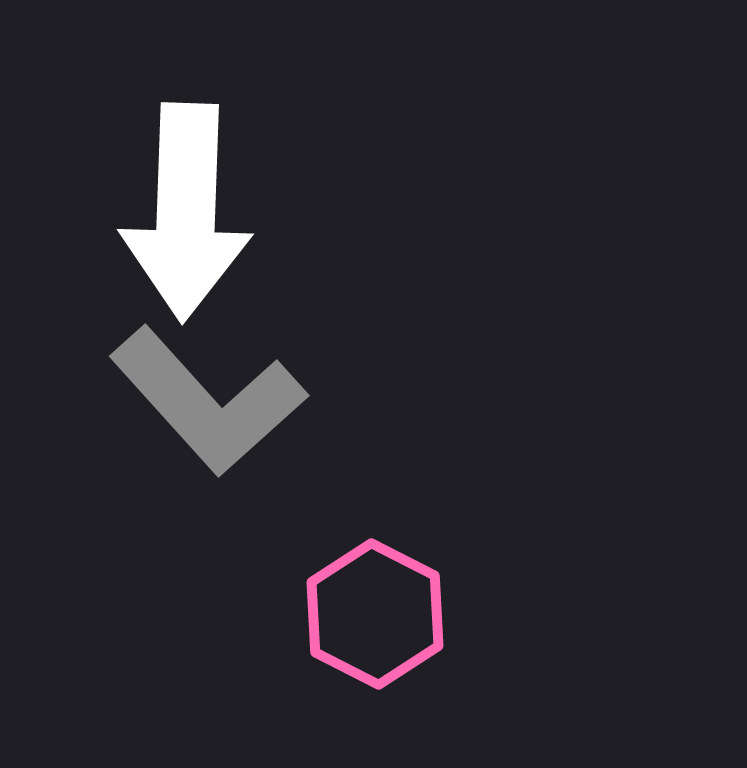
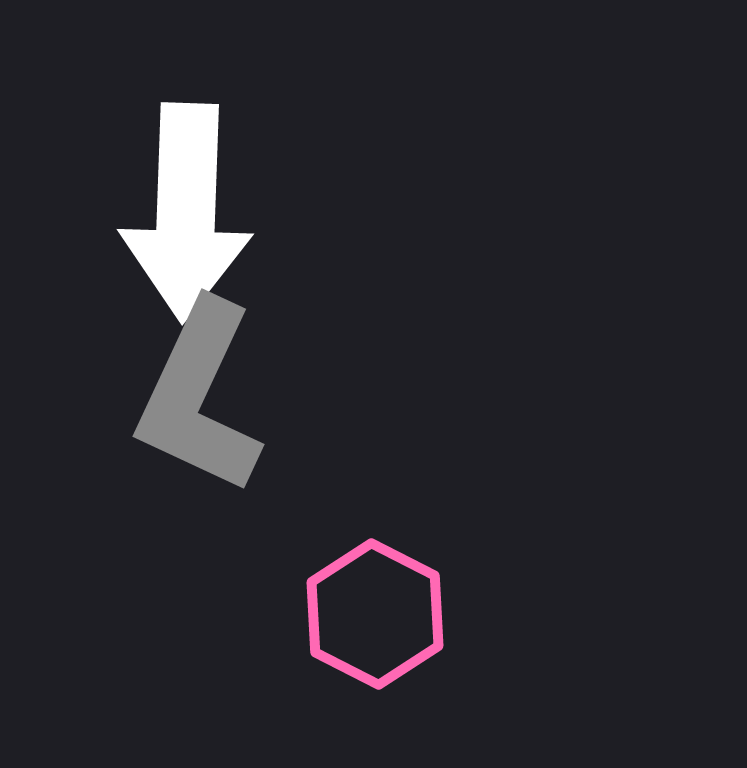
gray L-shape: moved 9 px left, 4 px up; rotated 67 degrees clockwise
